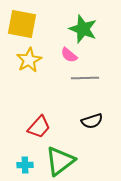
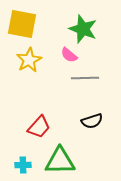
green triangle: rotated 36 degrees clockwise
cyan cross: moved 2 px left
